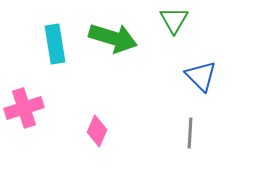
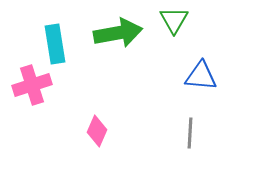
green arrow: moved 5 px right, 5 px up; rotated 27 degrees counterclockwise
blue triangle: rotated 40 degrees counterclockwise
pink cross: moved 8 px right, 23 px up
